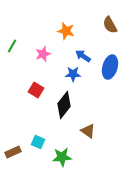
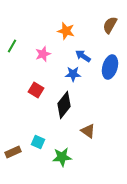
brown semicircle: rotated 60 degrees clockwise
